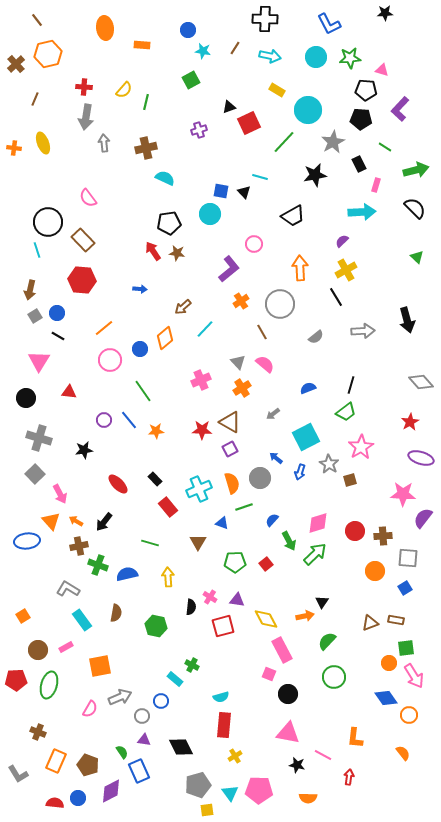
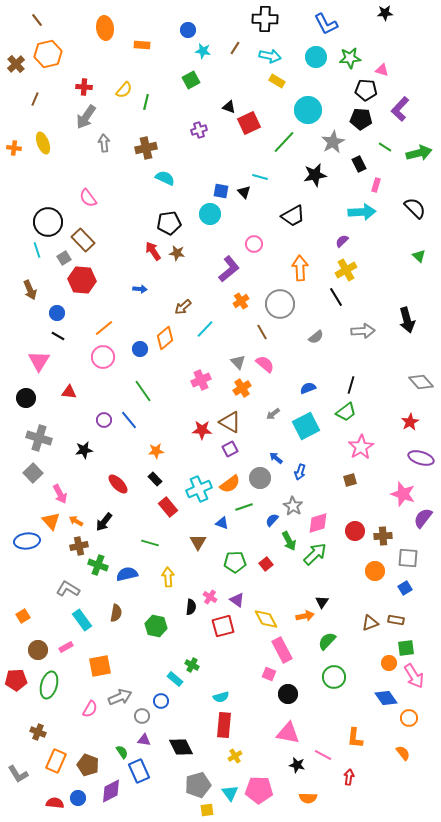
blue L-shape at (329, 24): moved 3 px left
yellow rectangle at (277, 90): moved 9 px up
black triangle at (229, 107): rotated 40 degrees clockwise
gray arrow at (86, 117): rotated 25 degrees clockwise
green arrow at (416, 170): moved 3 px right, 17 px up
green triangle at (417, 257): moved 2 px right, 1 px up
brown arrow at (30, 290): rotated 36 degrees counterclockwise
gray square at (35, 316): moved 29 px right, 58 px up
pink circle at (110, 360): moved 7 px left, 3 px up
orange star at (156, 431): moved 20 px down
cyan square at (306, 437): moved 11 px up
gray star at (329, 464): moved 36 px left, 42 px down
gray square at (35, 474): moved 2 px left, 1 px up
orange semicircle at (232, 483): moved 2 px left, 1 px down; rotated 70 degrees clockwise
pink star at (403, 494): rotated 15 degrees clockwise
purple triangle at (237, 600): rotated 28 degrees clockwise
orange circle at (409, 715): moved 3 px down
